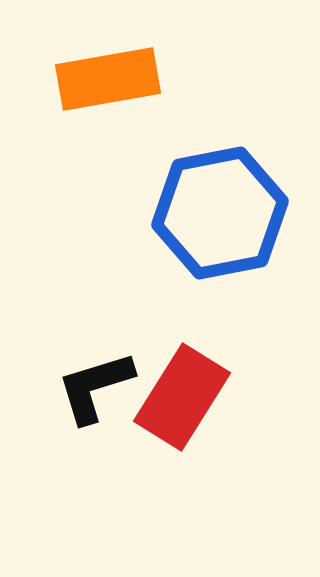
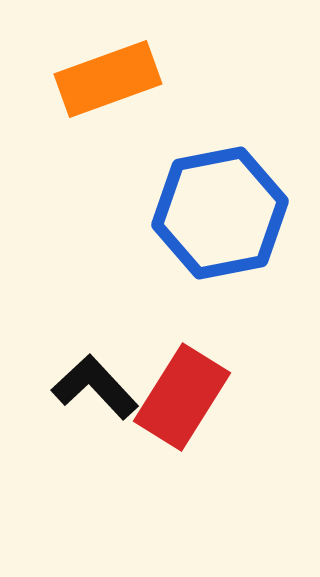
orange rectangle: rotated 10 degrees counterclockwise
black L-shape: rotated 64 degrees clockwise
